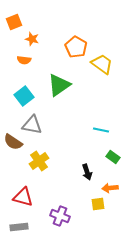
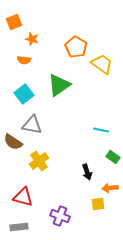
cyan square: moved 2 px up
